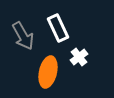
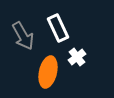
white cross: moved 2 px left
